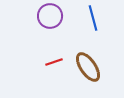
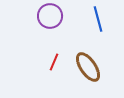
blue line: moved 5 px right, 1 px down
red line: rotated 48 degrees counterclockwise
